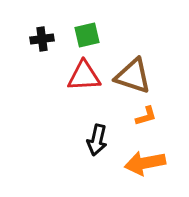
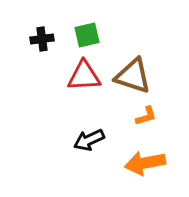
black arrow: moved 8 px left; rotated 52 degrees clockwise
